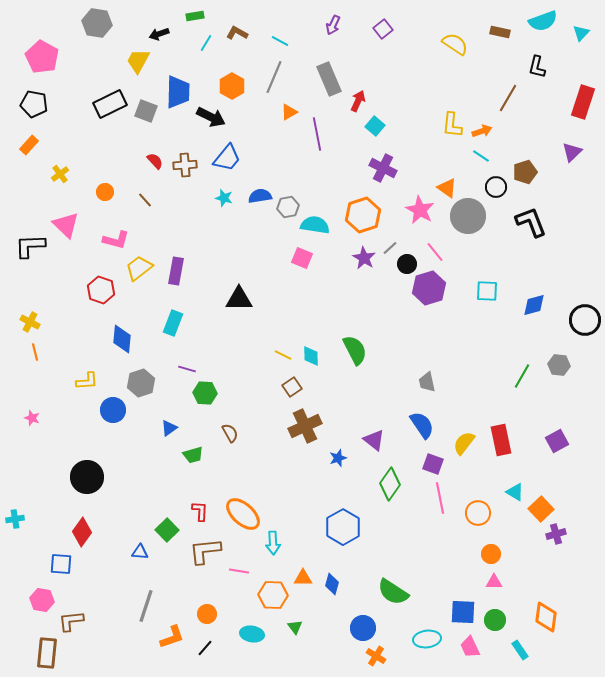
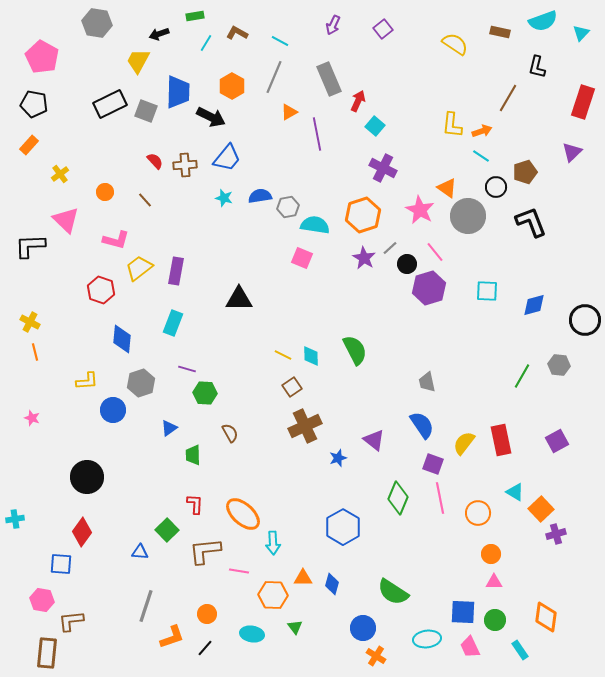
pink triangle at (66, 225): moved 5 px up
green trapezoid at (193, 455): rotated 105 degrees clockwise
green diamond at (390, 484): moved 8 px right, 14 px down; rotated 12 degrees counterclockwise
red L-shape at (200, 511): moved 5 px left, 7 px up
